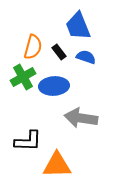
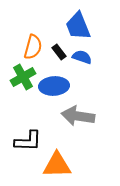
blue semicircle: moved 4 px left
gray arrow: moved 3 px left, 2 px up
